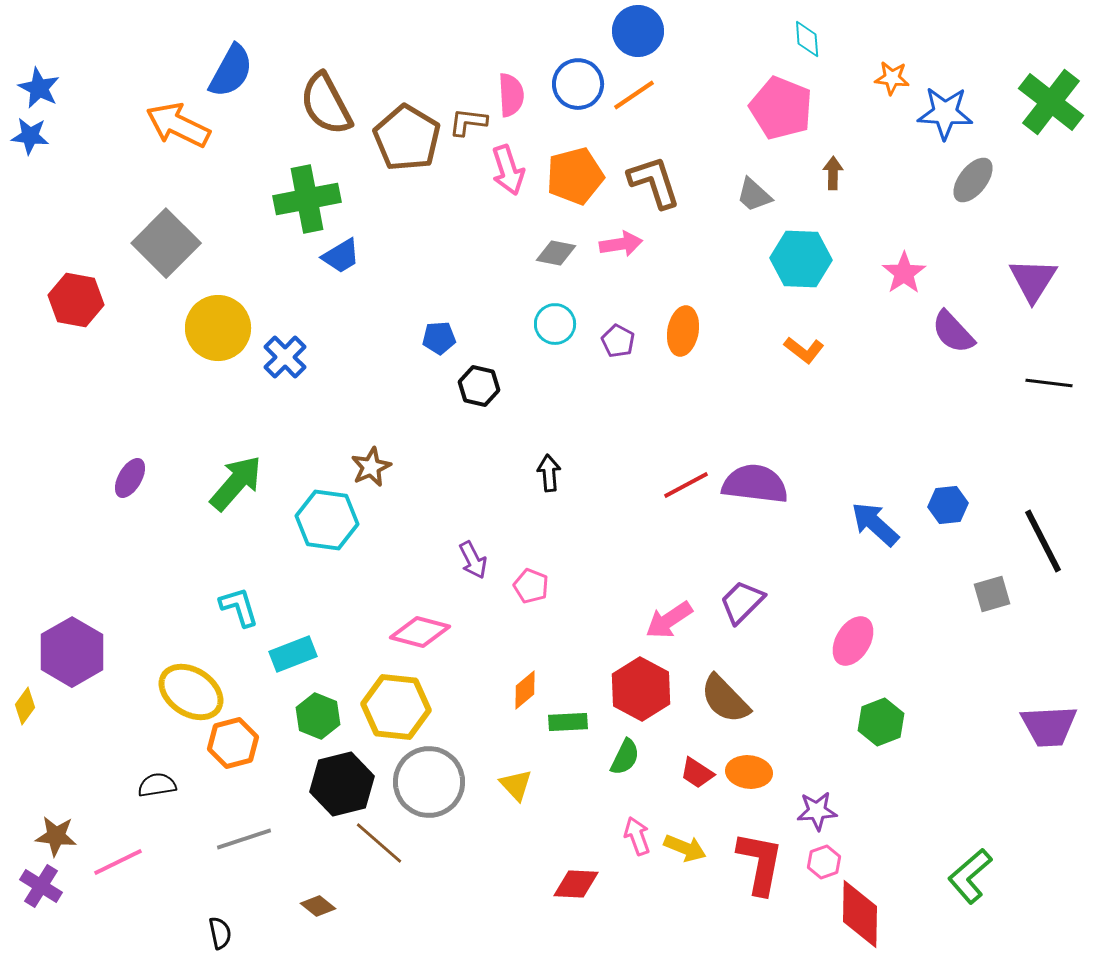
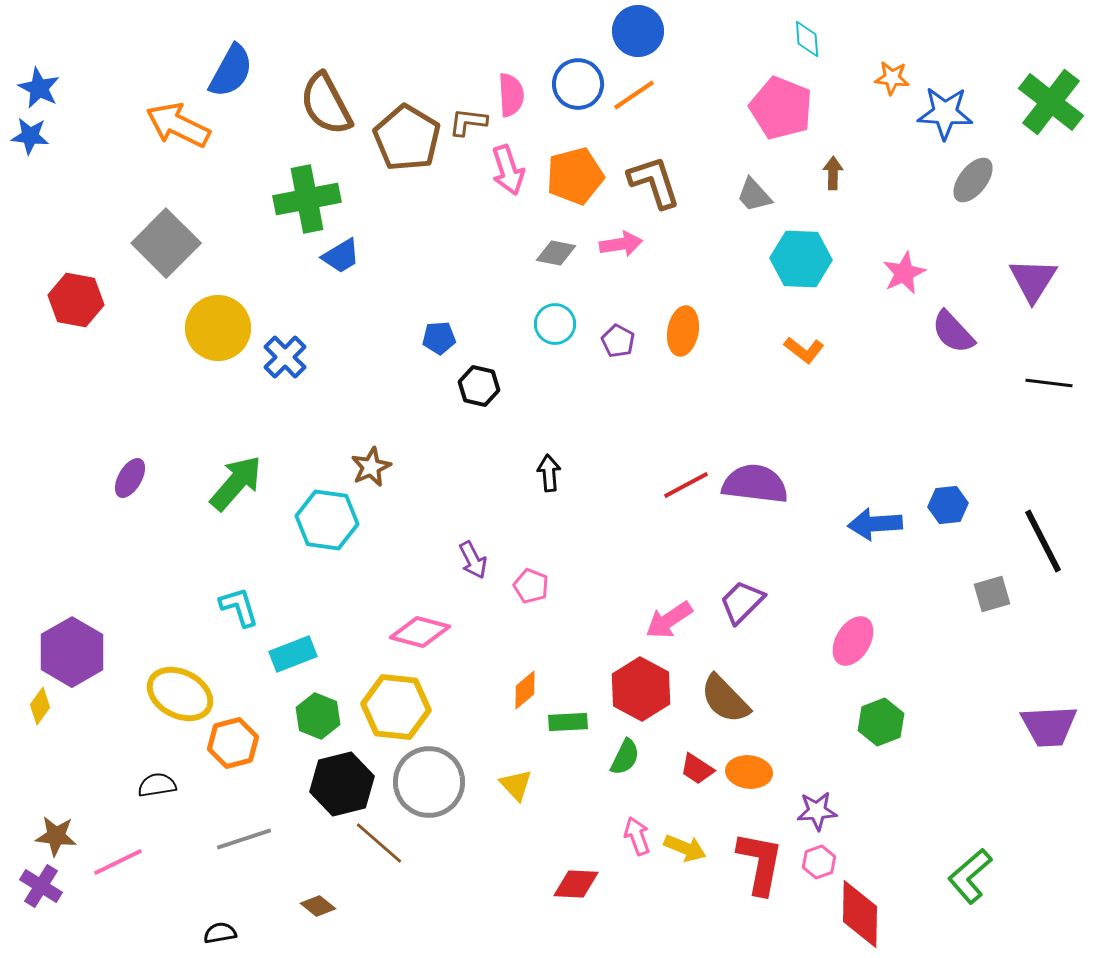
gray trapezoid at (754, 195): rotated 6 degrees clockwise
pink star at (904, 273): rotated 9 degrees clockwise
blue arrow at (875, 524): rotated 46 degrees counterclockwise
yellow ellipse at (191, 692): moved 11 px left, 2 px down; rotated 6 degrees counterclockwise
yellow diamond at (25, 706): moved 15 px right
red trapezoid at (697, 773): moved 4 px up
pink hexagon at (824, 862): moved 5 px left
black semicircle at (220, 933): rotated 88 degrees counterclockwise
